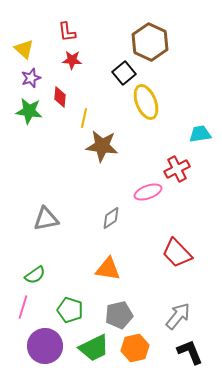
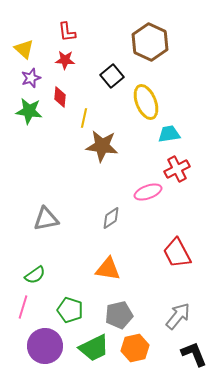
red star: moved 7 px left
black square: moved 12 px left, 3 px down
cyan trapezoid: moved 31 px left
red trapezoid: rotated 16 degrees clockwise
black L-shape: moved 4 px right, 2 px down
